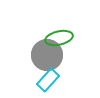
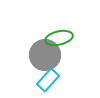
gray circle: moved 2 px left
